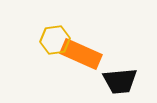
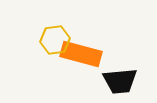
orange rectangle: rotated 9 degrees counterclockwise
